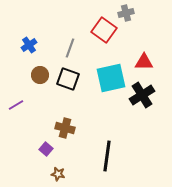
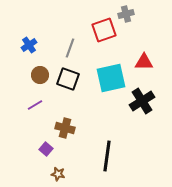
gray cross: moved 1 px down
red square: rotated 35 degrees clockwise
black cross: moved 6 px down
purple line: moved 19 px right
